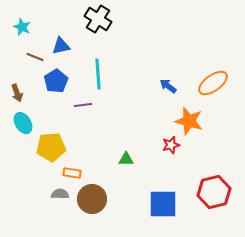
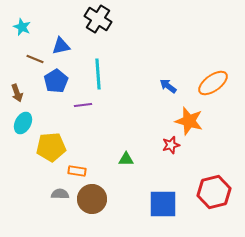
brown line: moved 2 px down
cyan ellipse: rotated 60 degrees clockwise
orange rectangle: moved 5 px right, 2 px up
